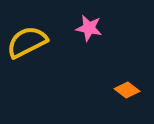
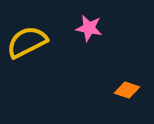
orange diamond: rotated 20 degrees counterclockwise
